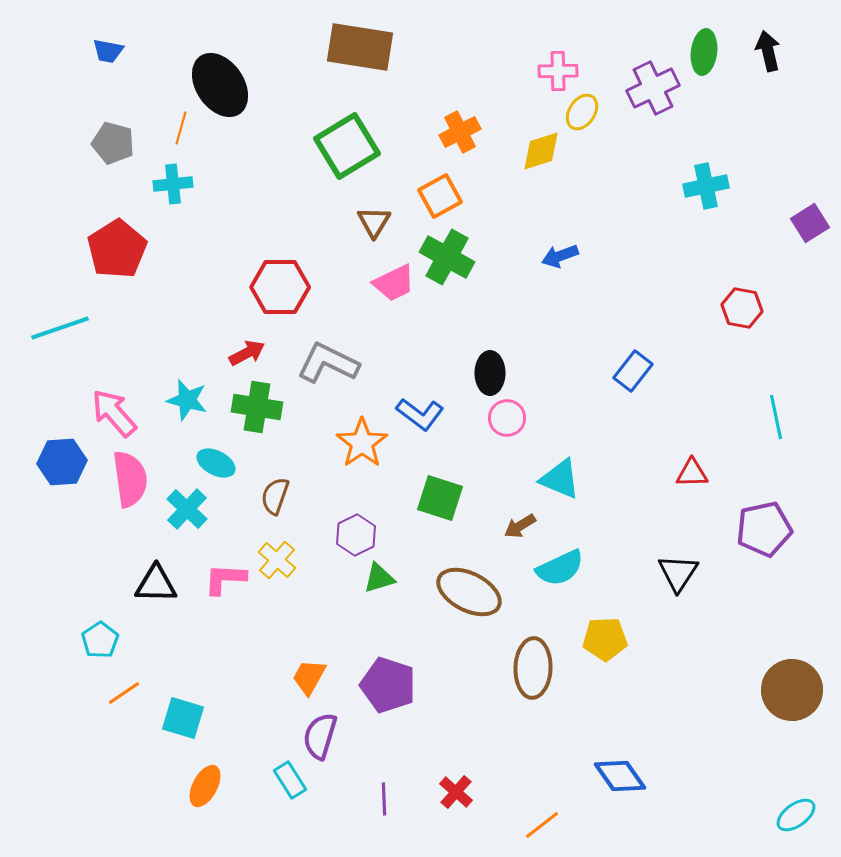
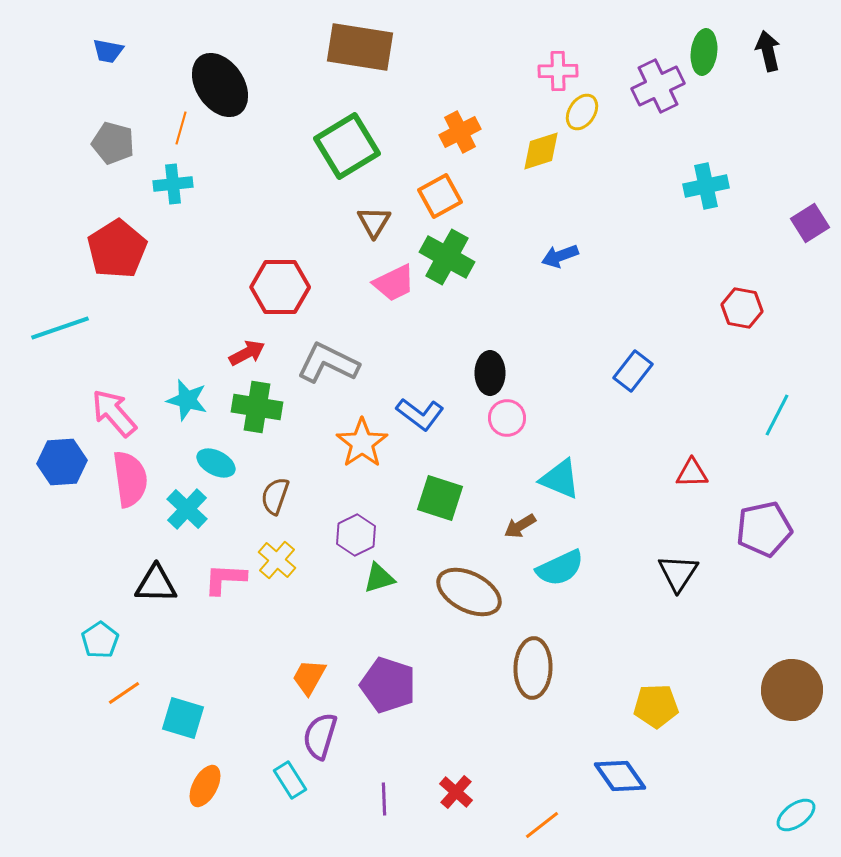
purple cross at (653, 88): moved 5 px right, 2 px up
cyan line at (776, 417): moved 1 px right, 2 px up; rotated 39 degrees clockwise
yellow pentagon at (605, 639): moved 51 px right, 67 px down
